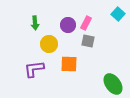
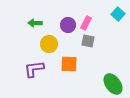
green arrow: rotated 96 degrees clockwise
